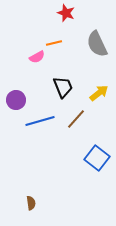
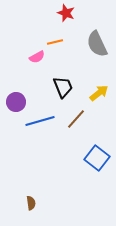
orange line: moved 1 px right, 1 px up
purple circle: moved 2 px down
